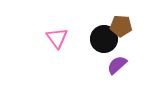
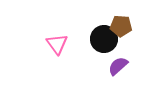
pink triangle: moved 6 px down
purple semicircle: moved 1 px right, 1 px down
